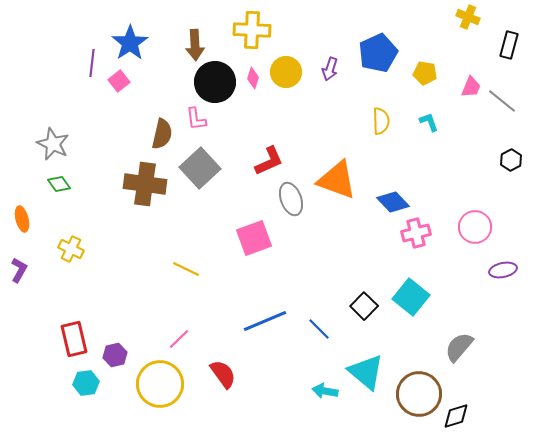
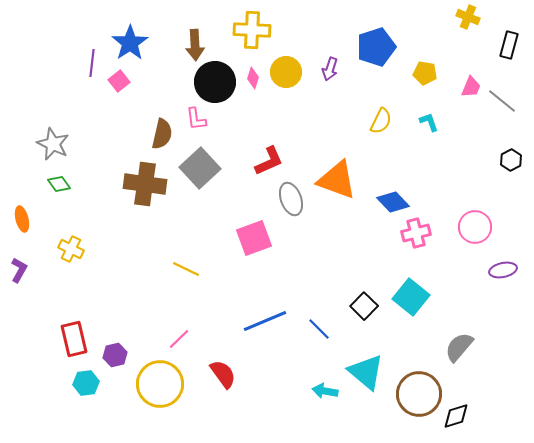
blue pentagon at (378, 53): moved 2 px left, 6 px up; rotated 6 degrees clockwise
yellow semicircle at (381, 121): rotated 28 degrees clockwise
